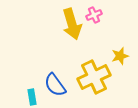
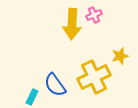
yellow arrow: rotated 20 degrees clockwise
cyan rectangle: rotated 35 degrees clockwise
